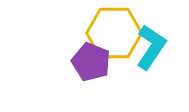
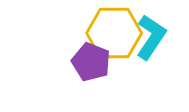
cyan L-shape: moved 10 px up
